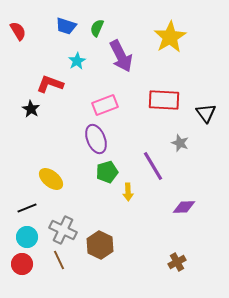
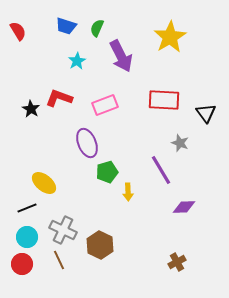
red L-shape: moved 9 px right, 14 px down
purple ellipse: moved 9 px left, 4 px down
purple line: moved 8 px right, 4 px down
yellow ellipse: moved 7 px left, 4 px down
